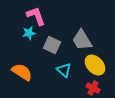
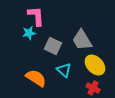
pink L-shape: rotated 15 degrees clockwise
gray square: moved 1 px right, 1 px down
orange semicircle: moved 14 px right, 6 px down
